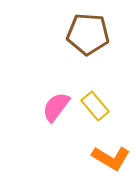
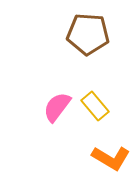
pink semicircle: moved 1 px right
